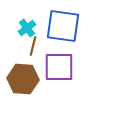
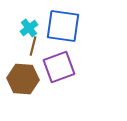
cyan cross: moved 2 px right
purple square: rotated 20 degrees counterclockwise
